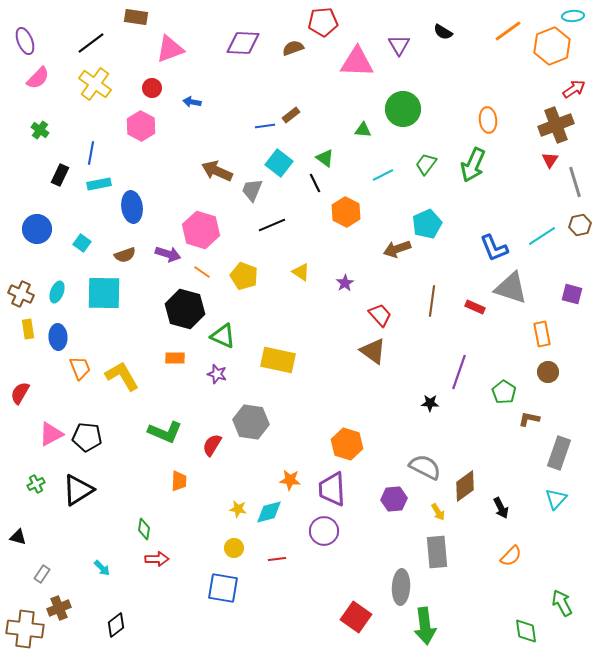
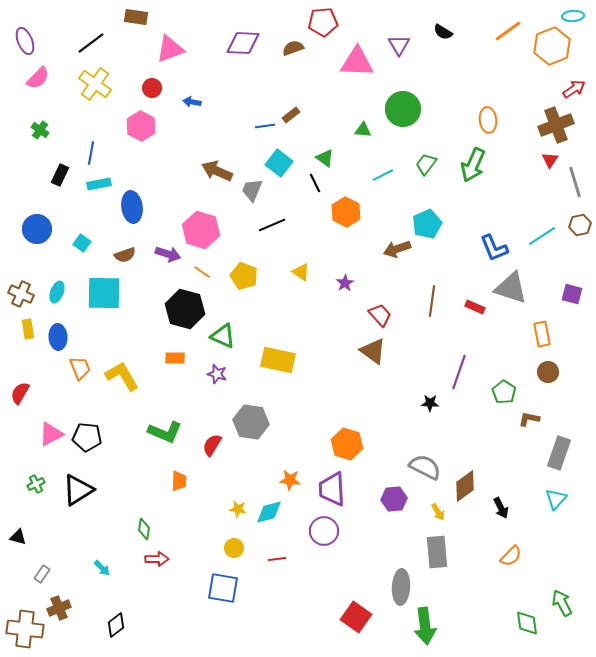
green diamond at (526, 631): moved 1 px right, 8 px up
